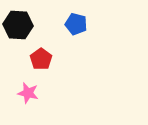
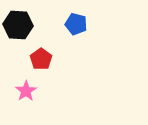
pink star: moved 2 px left, 2 px up; rotated 25 degrees clockwise
